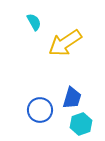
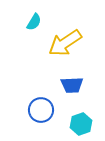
cyan semicircle: rotated 60 degrees clockwise
blue trapezoid: moved 13 px up; rotated 70 degrees clockwise
blue circle: moved 1 px right
